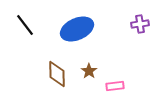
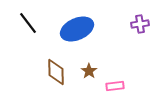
black line: moved 3 px right, 2 px up
brown diamond: moved 1 px left, 2 px up
